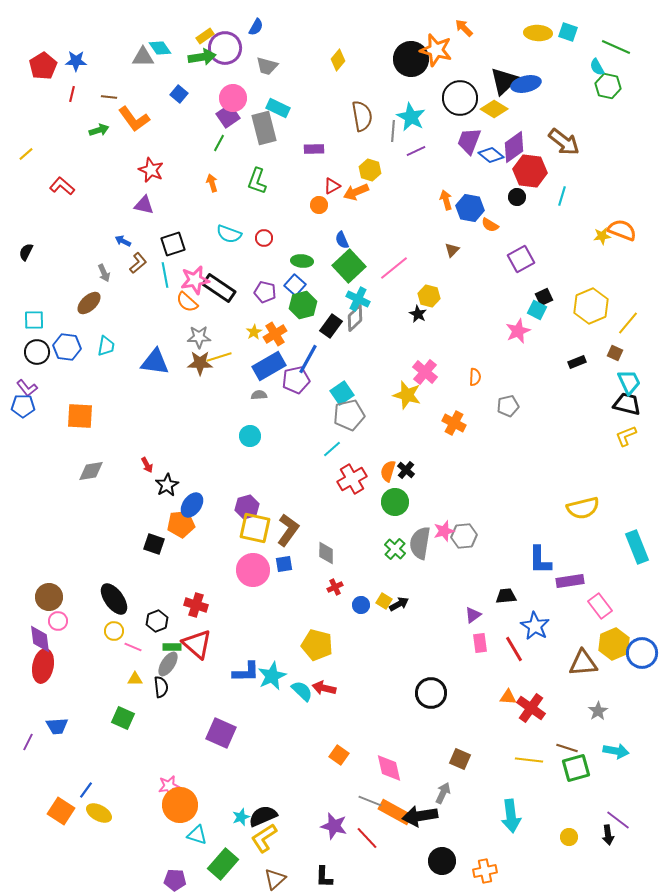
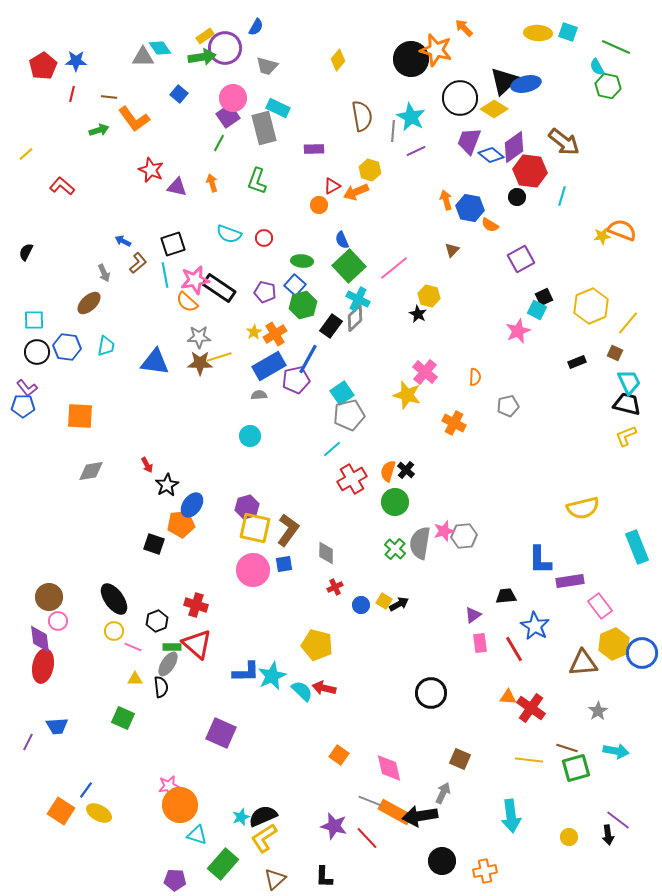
purple triangle at (144, 205): moved 33 px right, 18 px up
